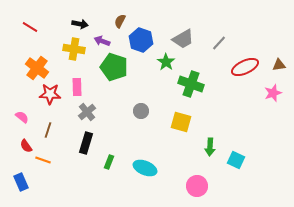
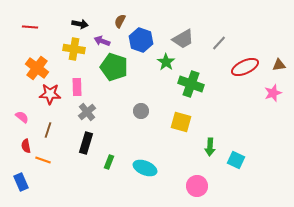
red line: rotated 28 degrees counterclockwise
red semicircle: rotated 24 degrees clockwise
